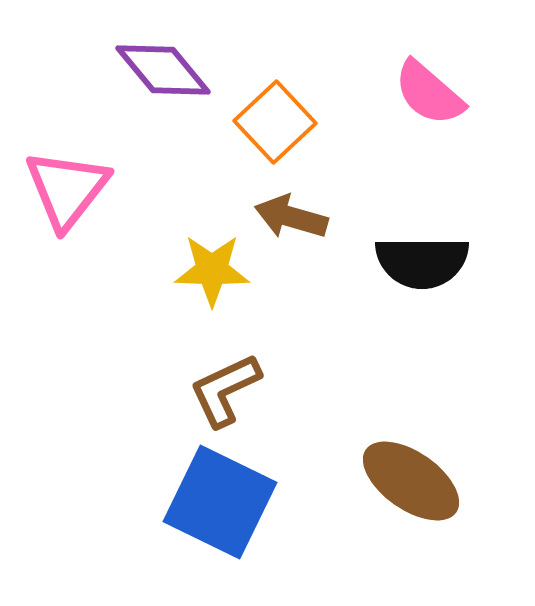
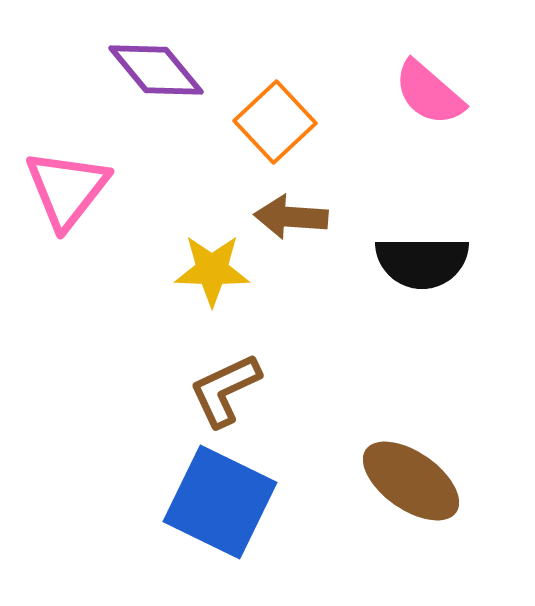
purple diamond: moved 7 px left
brown arrow: rotated 12 degrees counterclockwise
